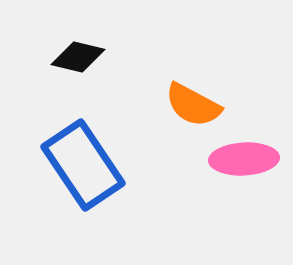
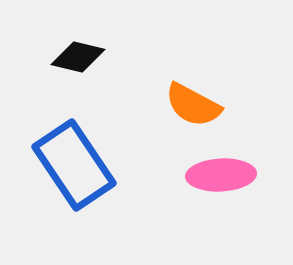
pink ellipse: moved 23 px left, 16 px down
blue rectangle: moved 9 px left
